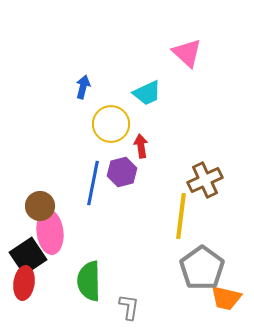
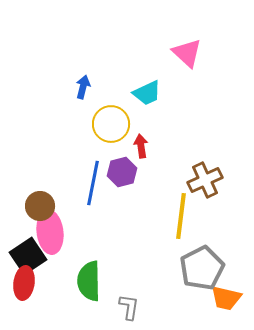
gray pentagon: rotated 9 degrees clockwise
